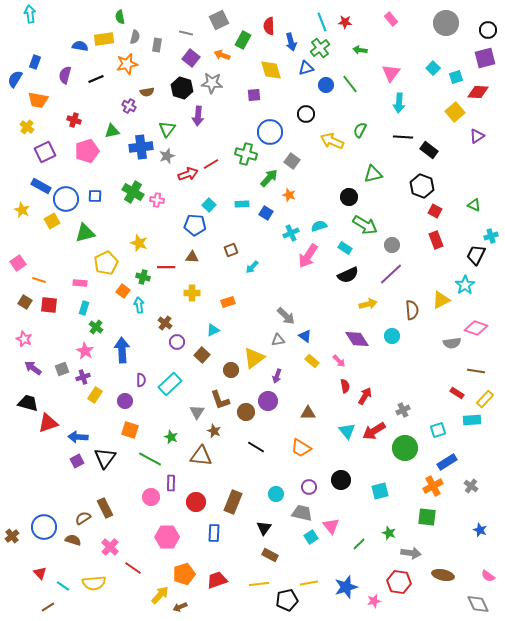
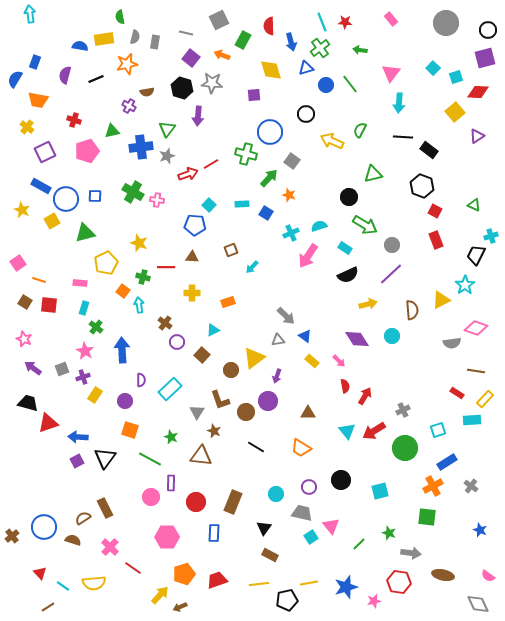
gray rectangle at (157, 45): moved 2 px left, 3 px up
cyan rectangle at (170, 384): moved 5 px down
